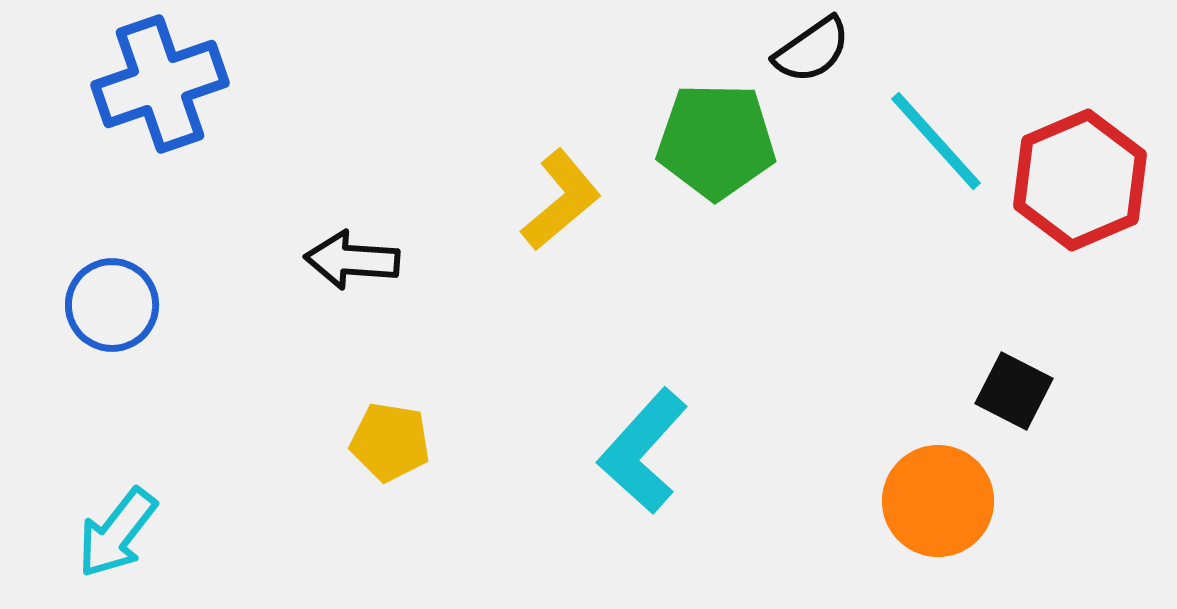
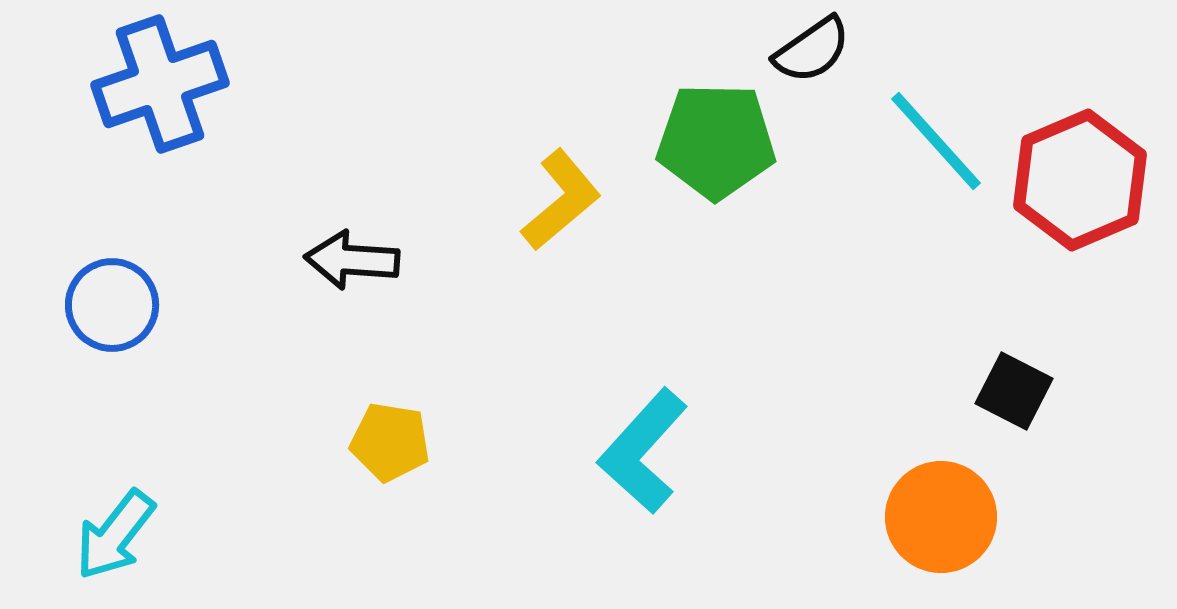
orange circle: moved 3 px right, 16 px down
cyan arrow: moved 2 px left, 2 px down
